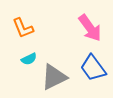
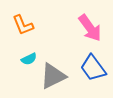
orange L-shape: moved 3 px up
gray triangle: moved 1 px left, 1 px up
